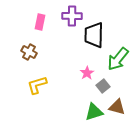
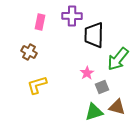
gray square: moved 1 px left, 1 px down; rotated 16 degrees clockwise
